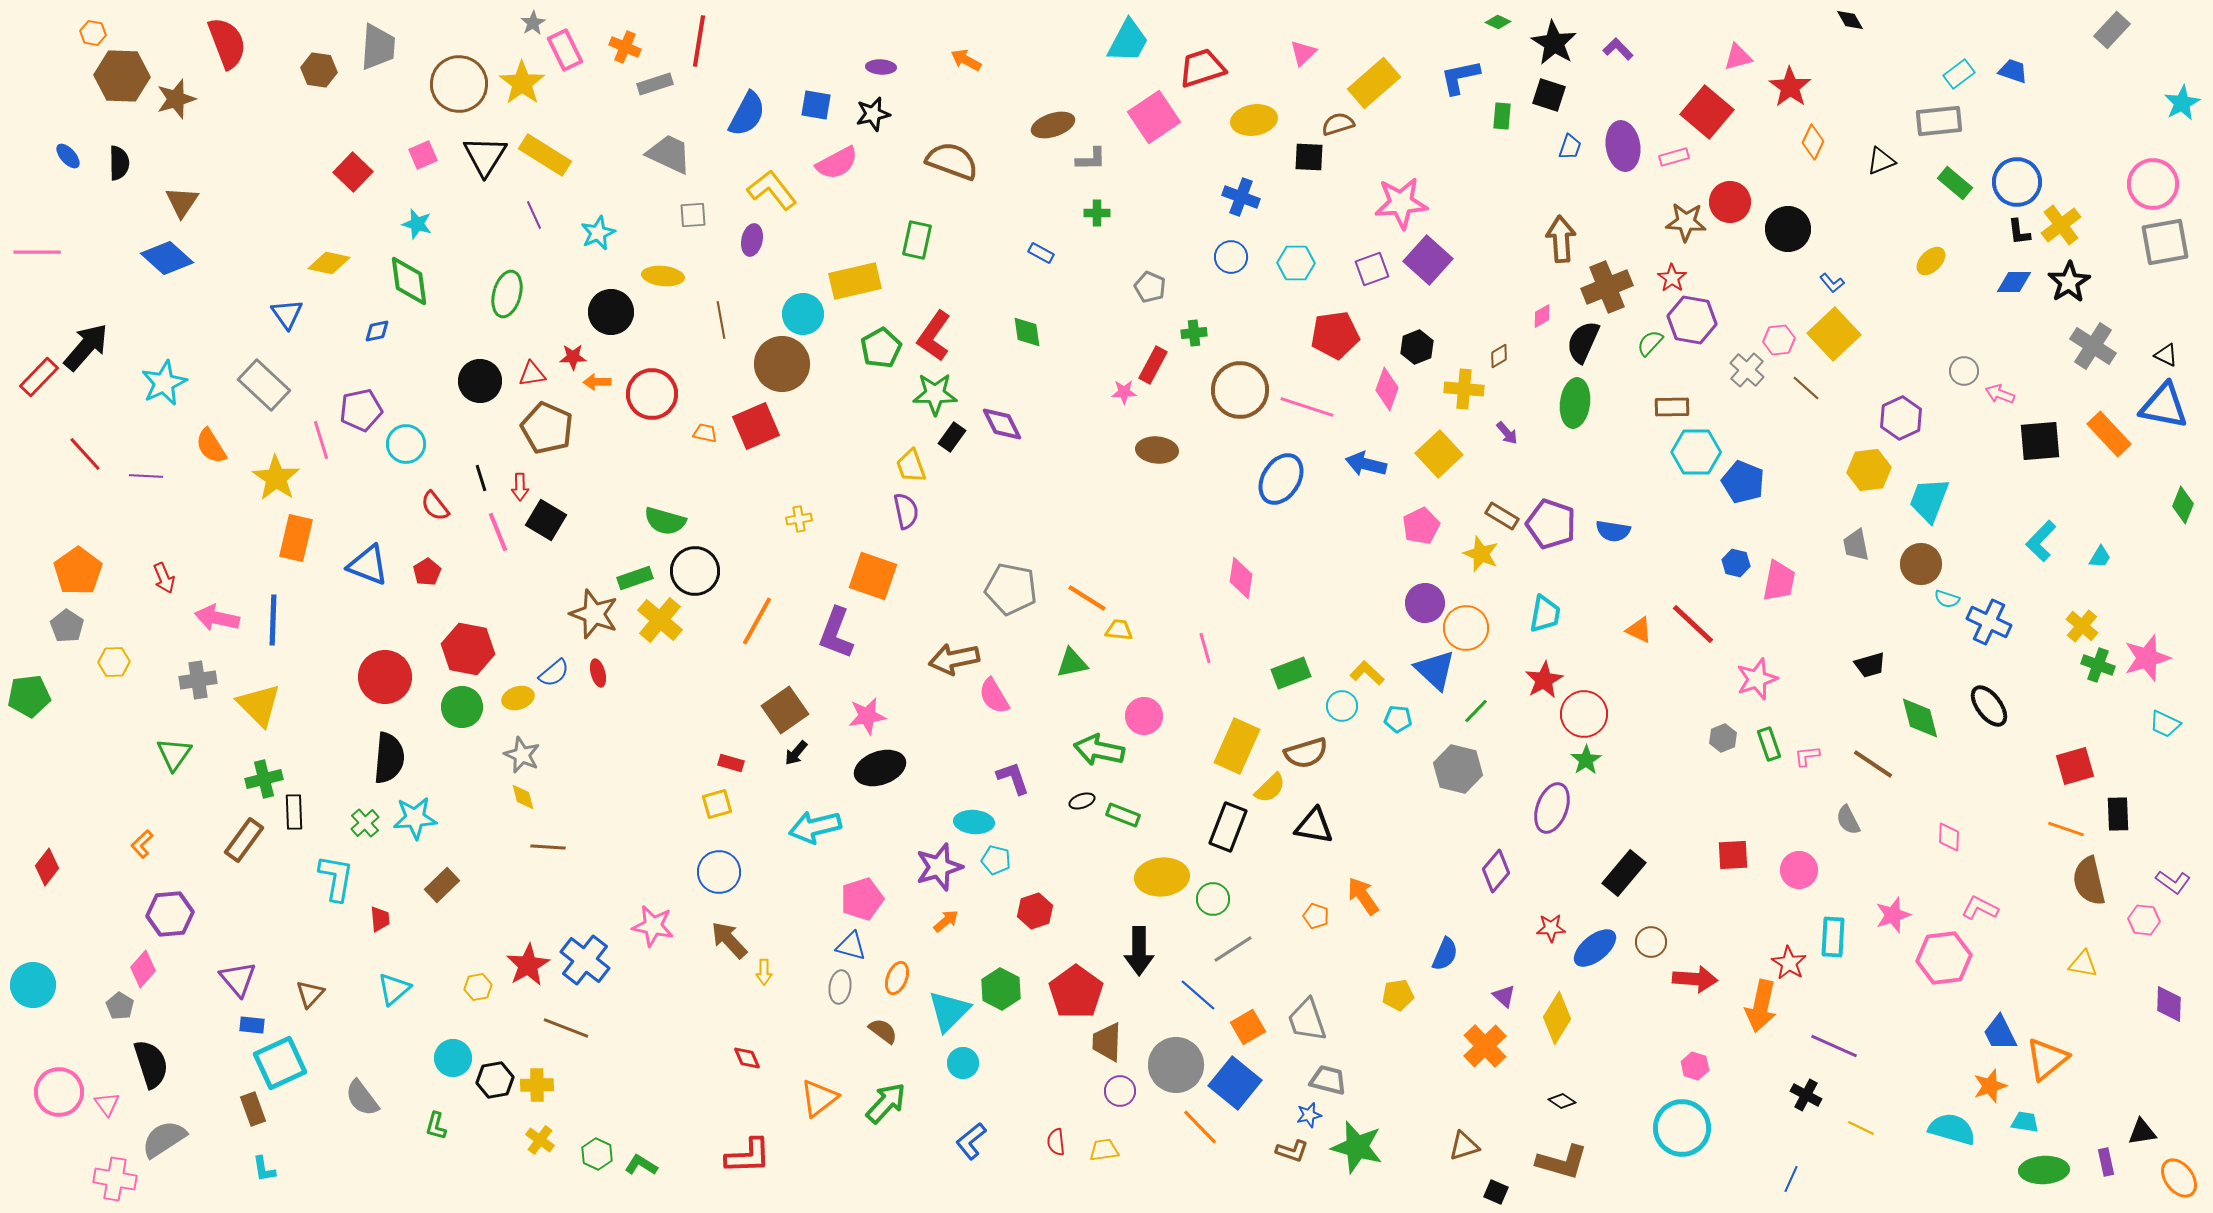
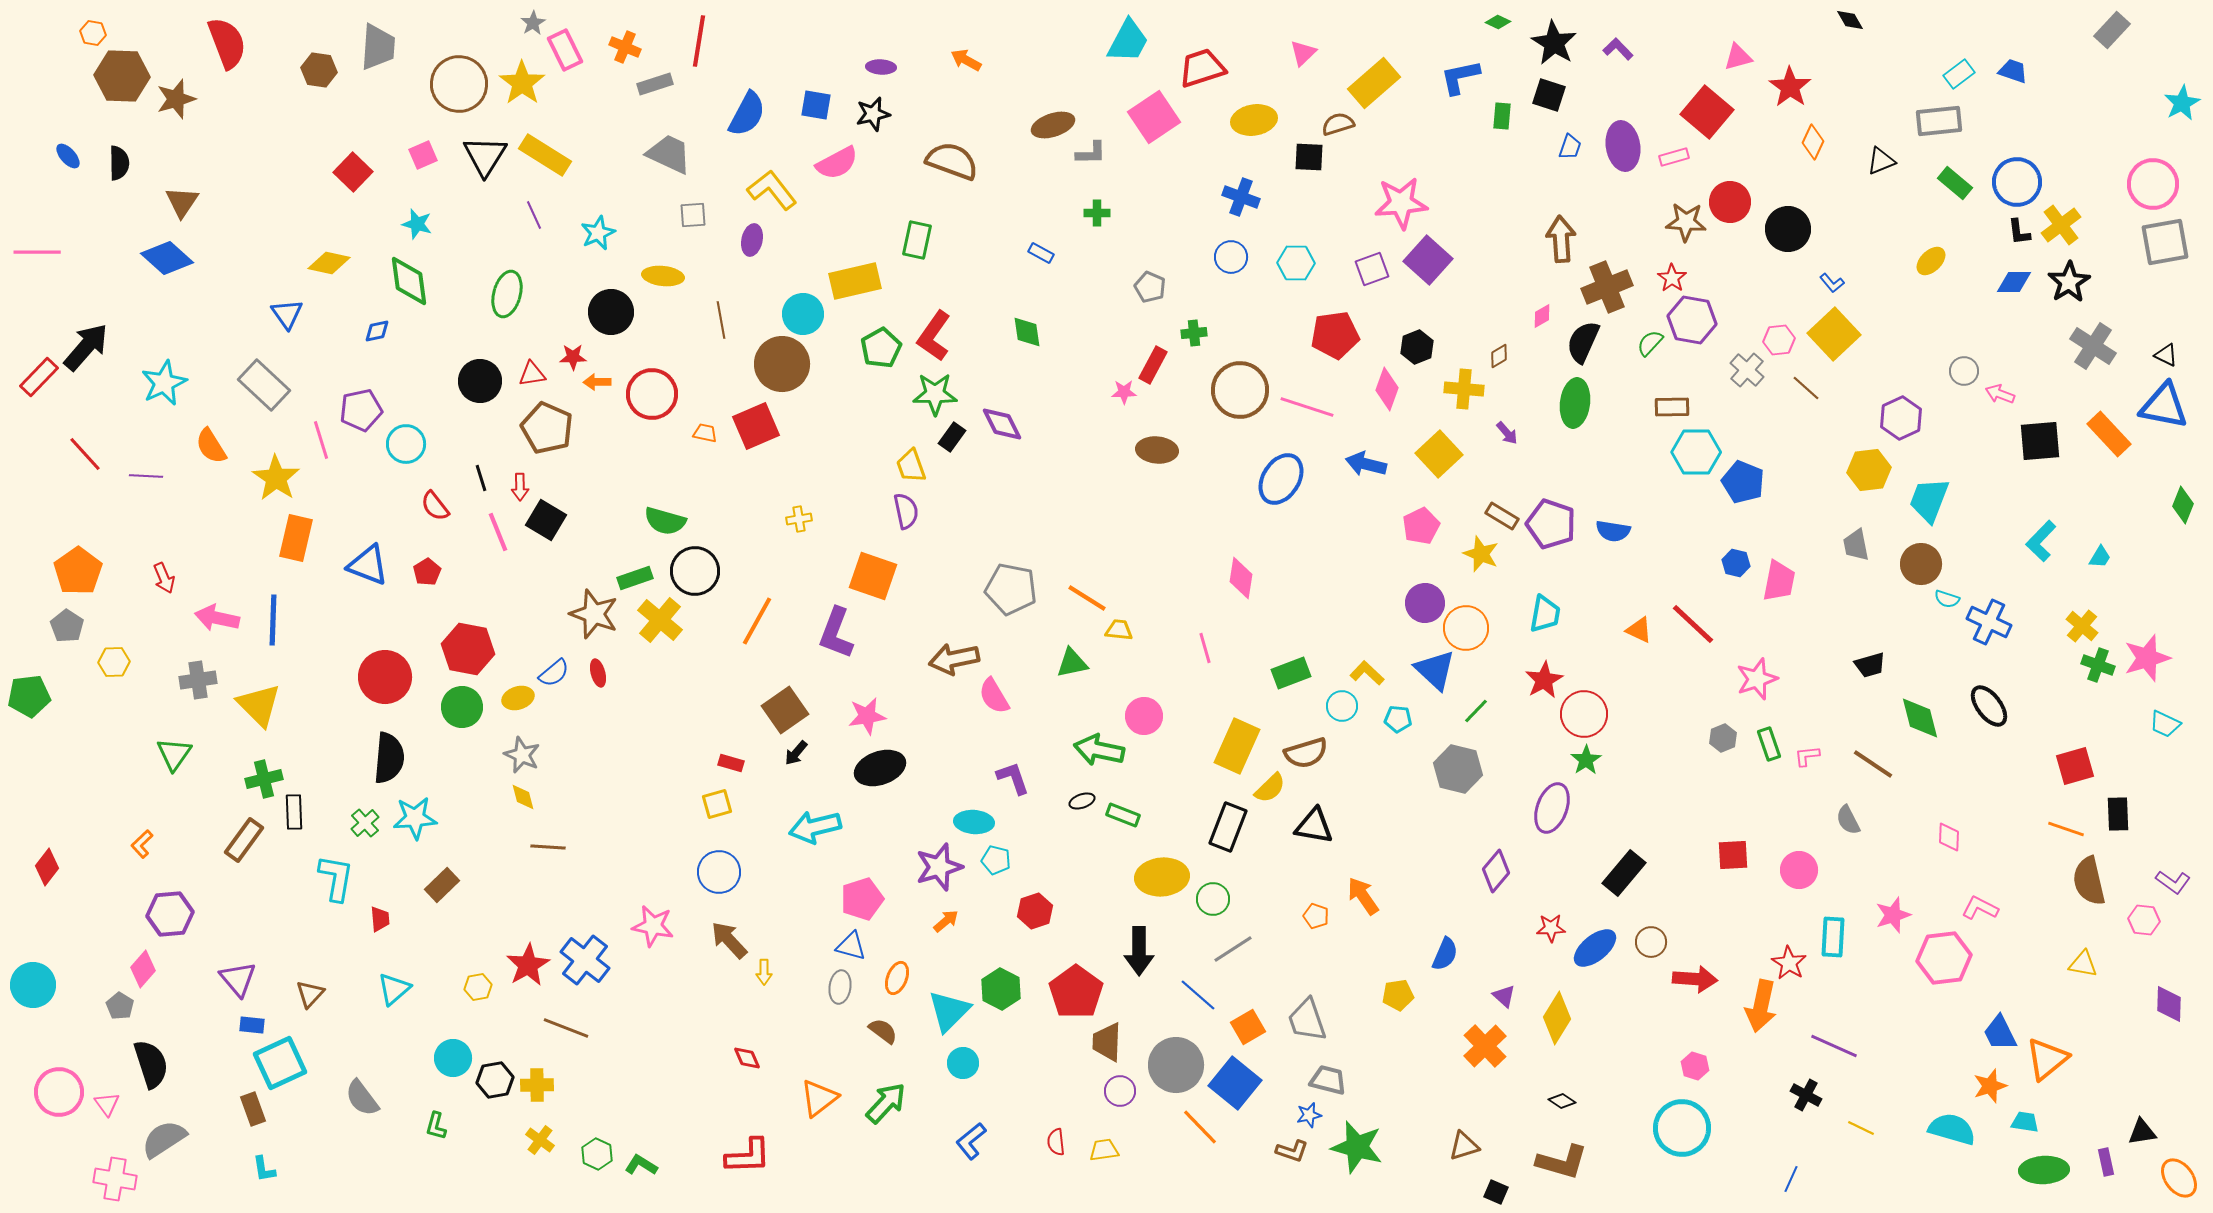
gray L-shape at (1091, 159): moved 6 px up
